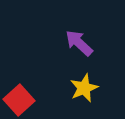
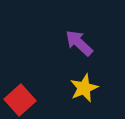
red square: moved 1 px right
